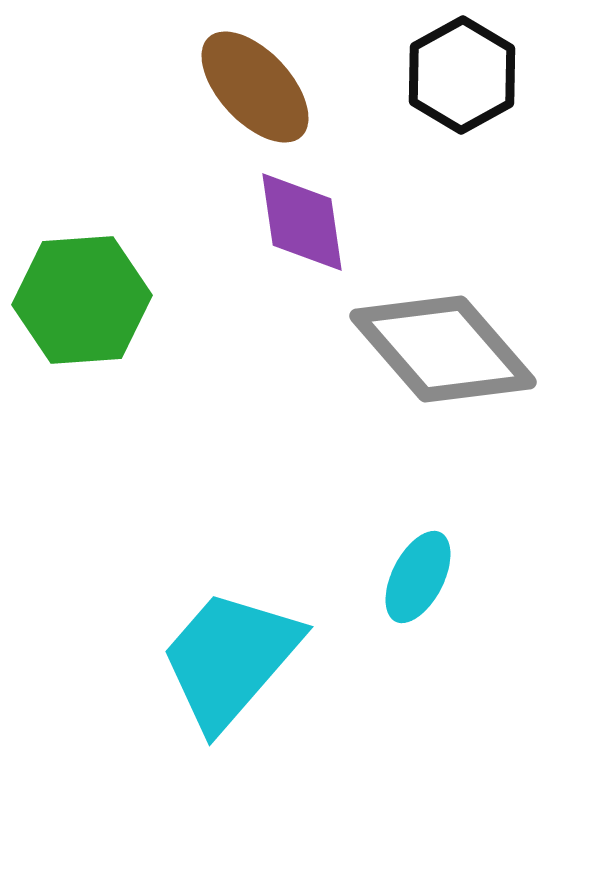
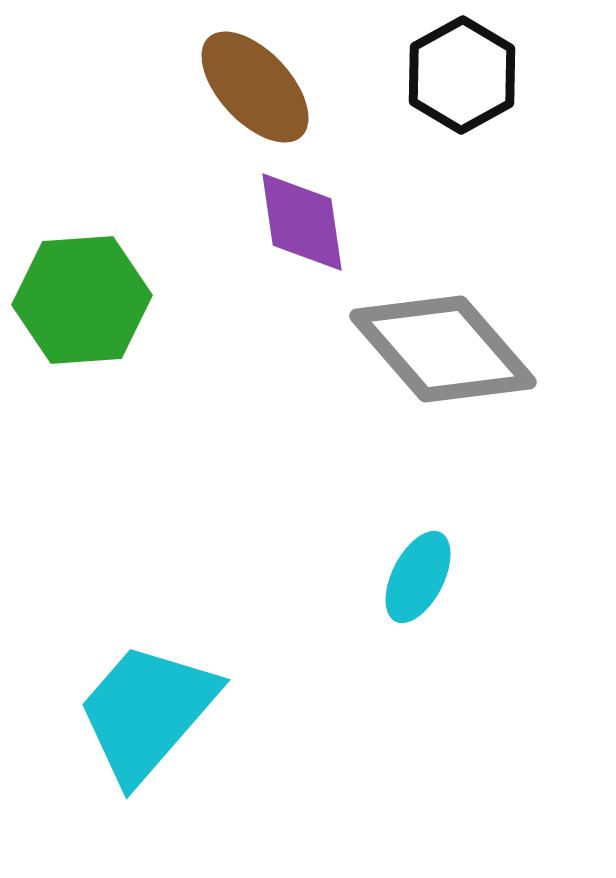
cyan trapezoid: moved 83 px left, 53 px down
